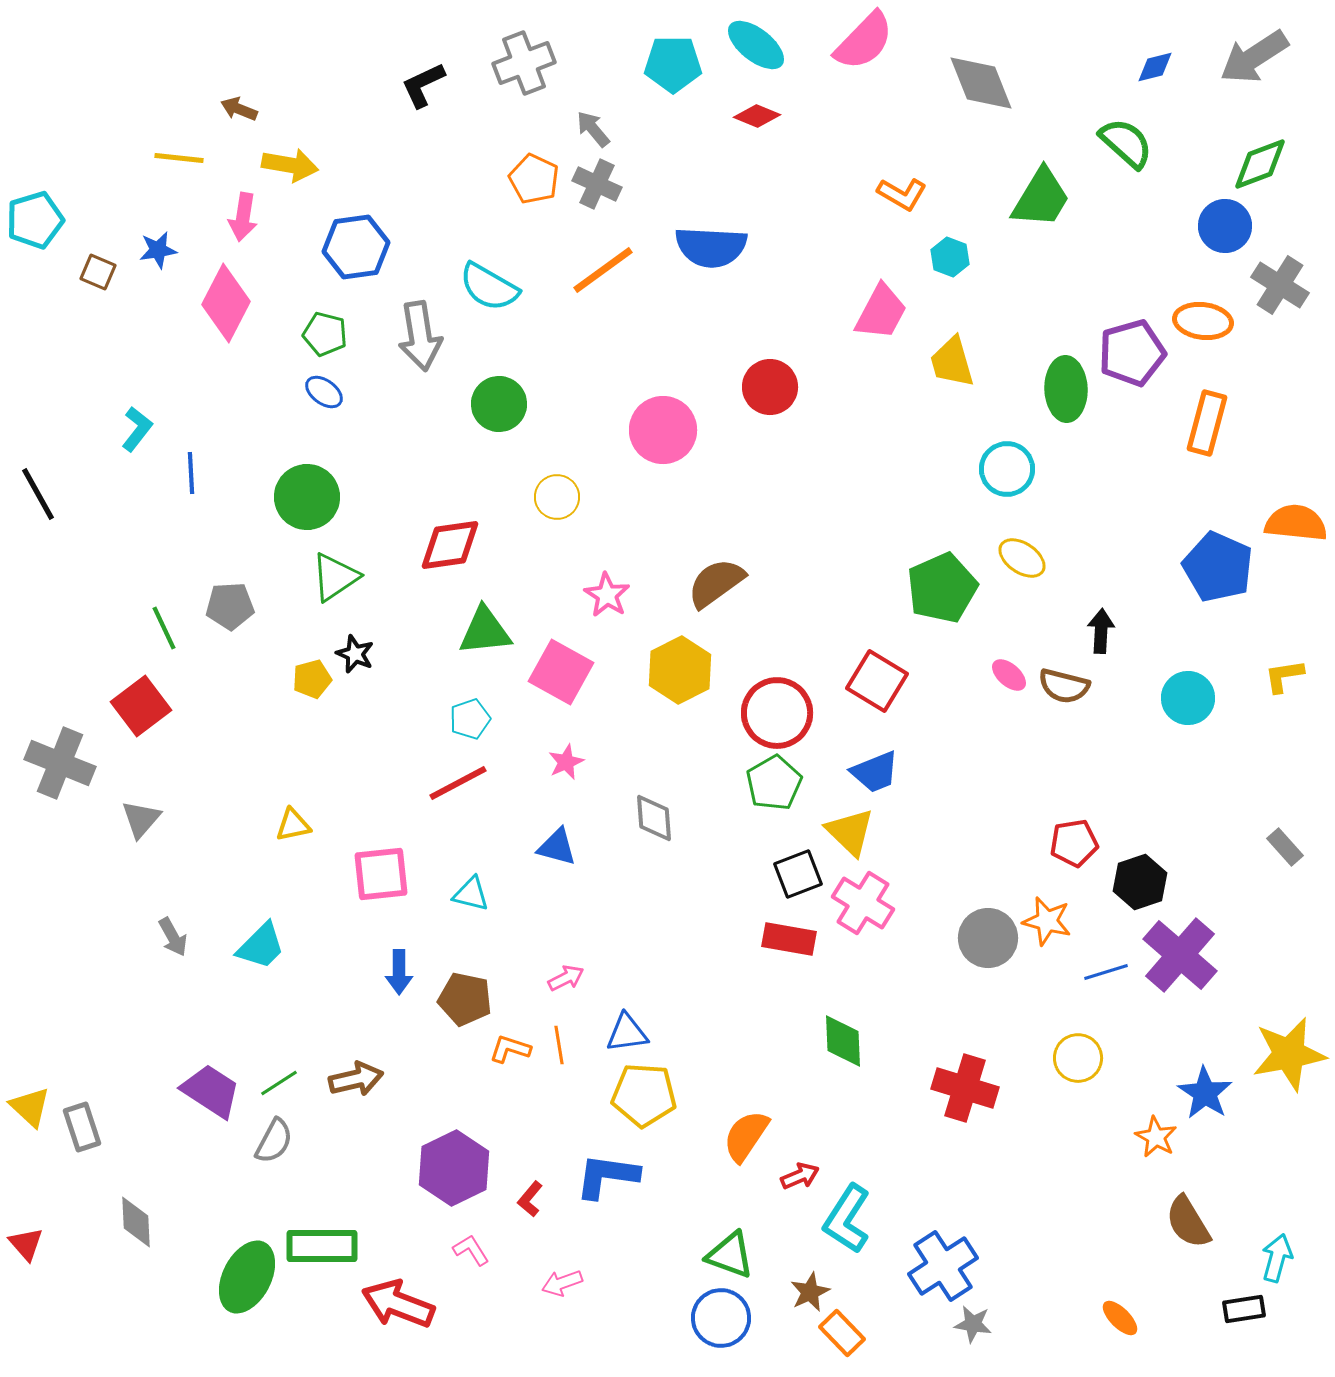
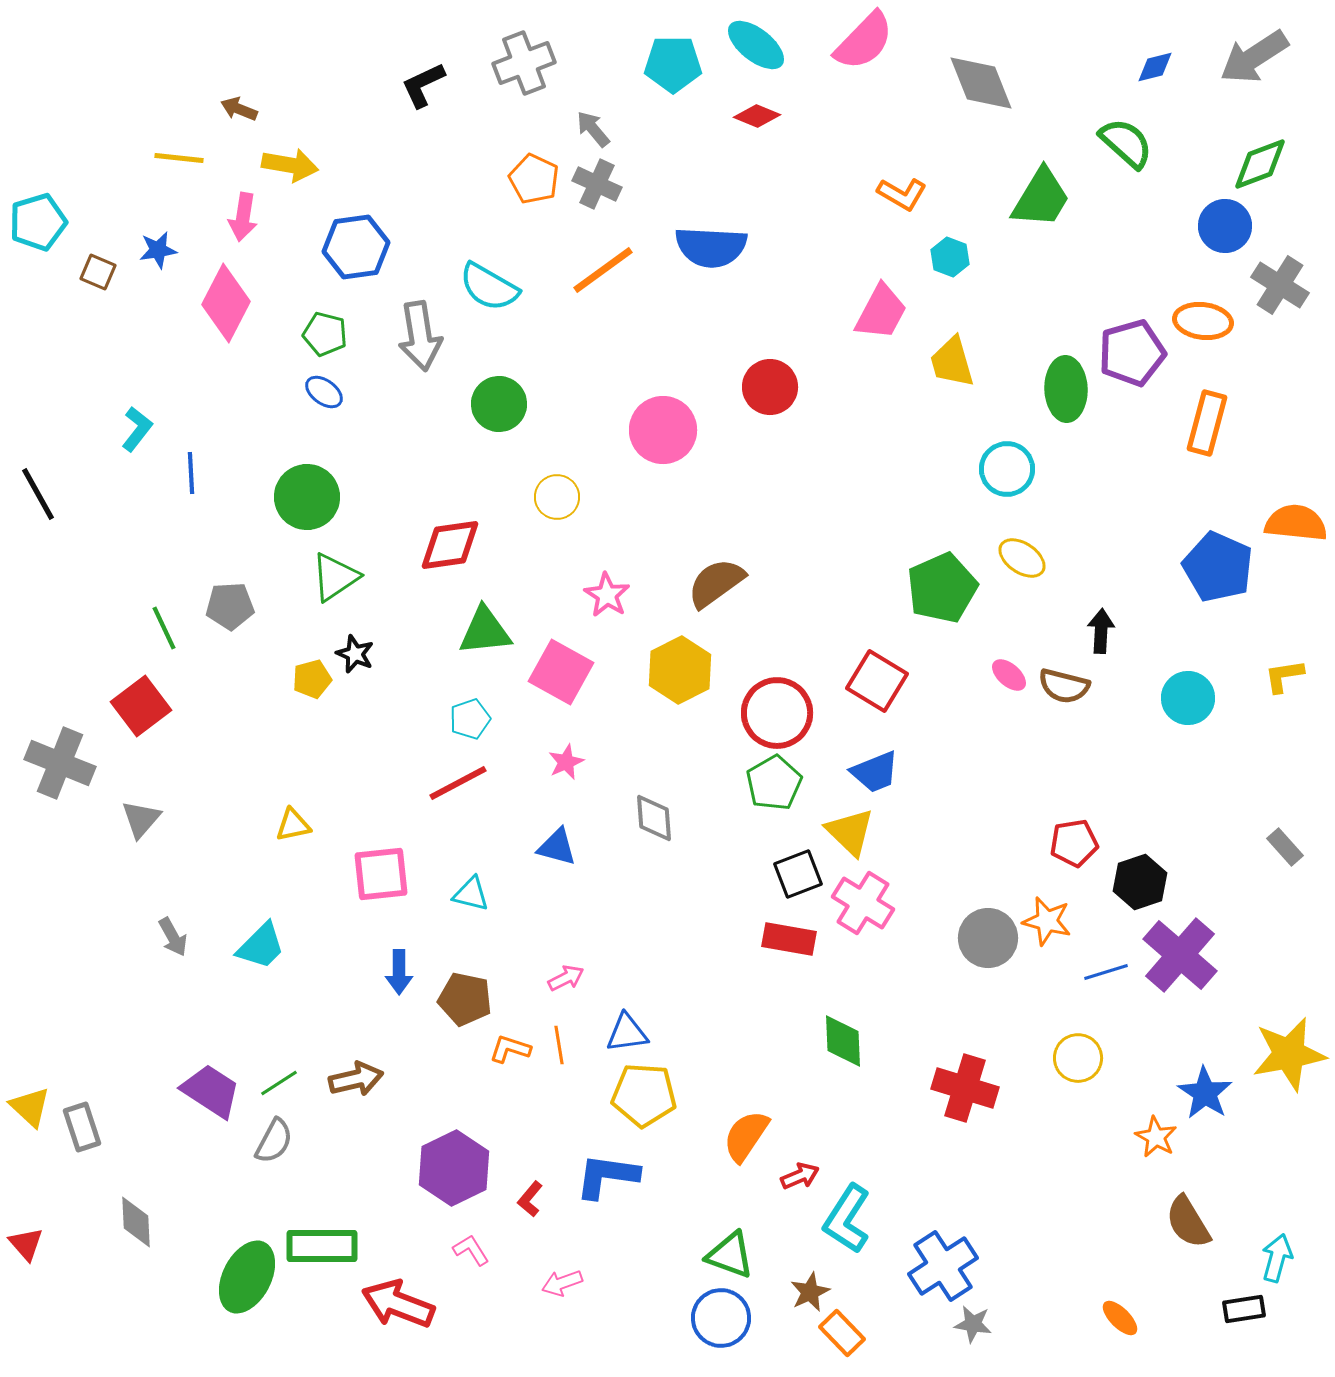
cyan pentagon at (35, 220): moved 3 px right, 2 px down
